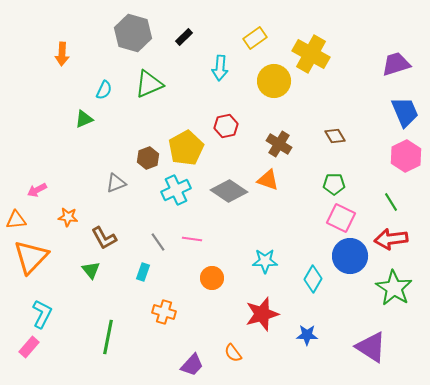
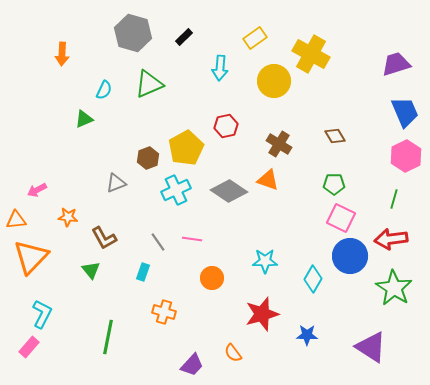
green line at (391, 202): moved 3 px right, 3 px up; rotated 48 degrees clockwise
